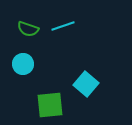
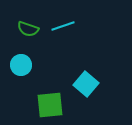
cyan circle: moved 2 px left, 1 px down
